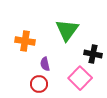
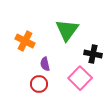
orange cross: rotated 18 degrees clockwise
